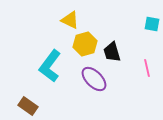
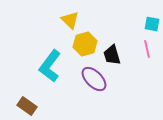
yellow triangle: rotated 18 degrees clockwise
black trapezoid: moved 3 px down
pink line: moved 19 px up
brown rectangle: moved 1 px left
